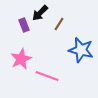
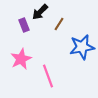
black arrow: moved 1 px up
blue star: moved 1 px right, 3 px up; rotated 25 degrees counterclockwise
pink line: moved 1 px right; rotated 50 degrees clockwise
